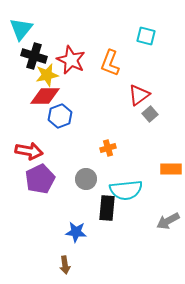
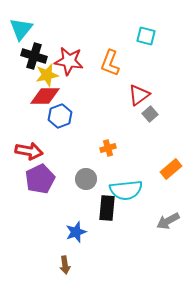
red star: moved 2 px left, 1 px down; rotated 16 degrees counterclockwise
orange rectangle: rotated 40 degrees counterclockwise
blue star: rotated 25 degrees counterclockwise
